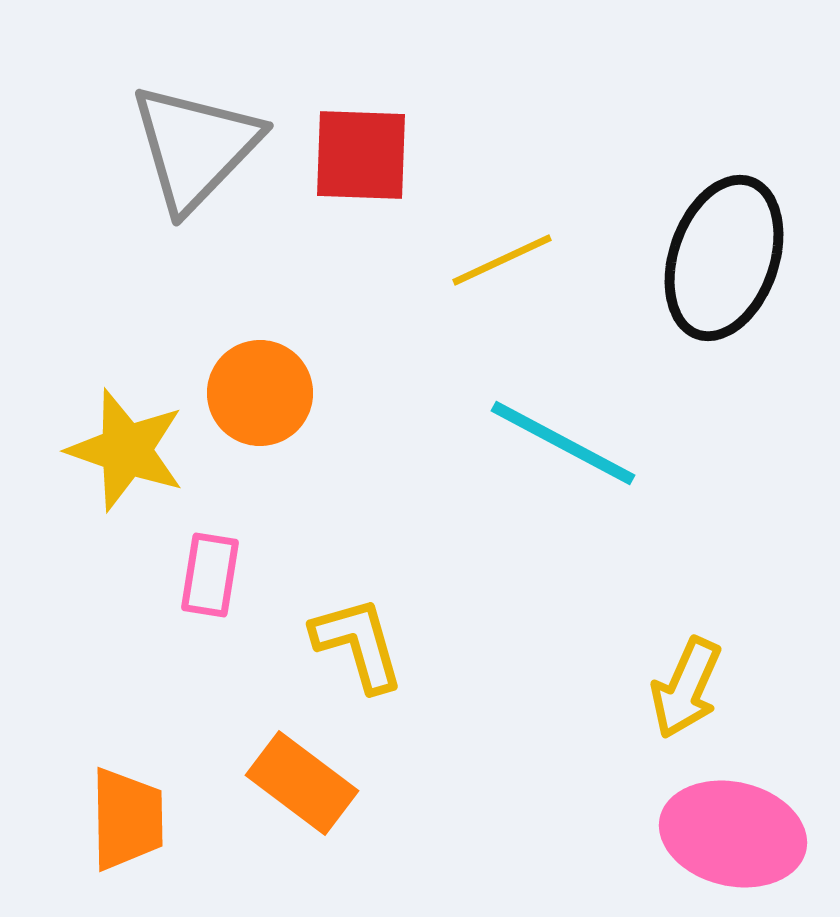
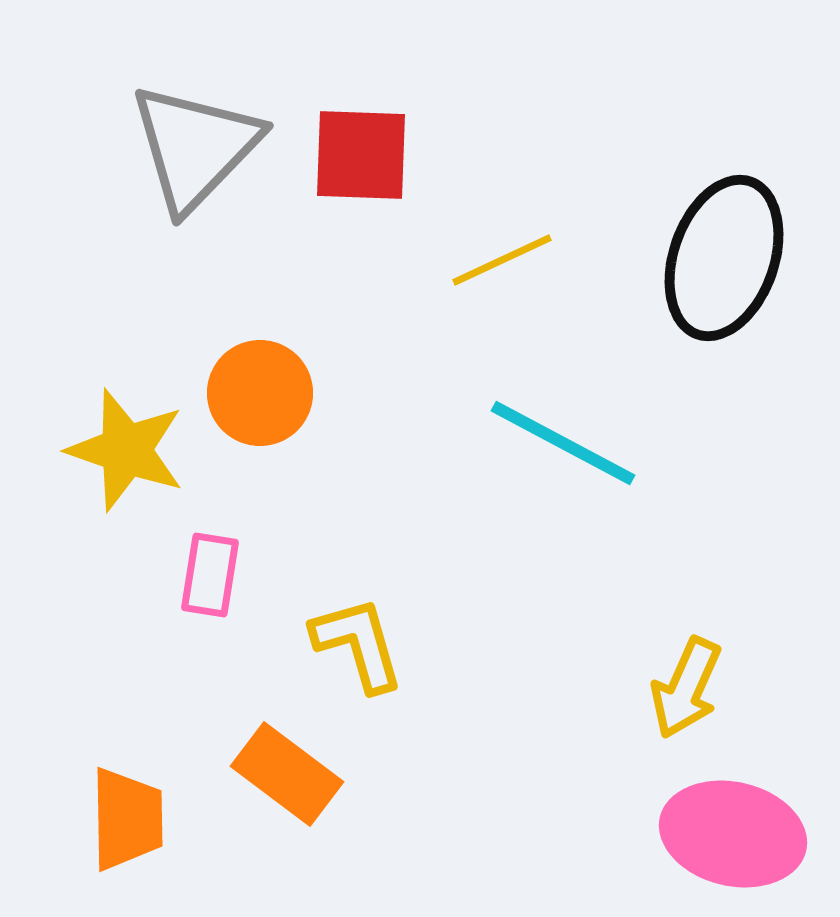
orange rectangle: moved 15 px left, 9 px up
